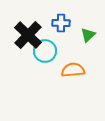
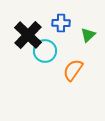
orange semicircle: rotated 50 degrees counterclockwise
